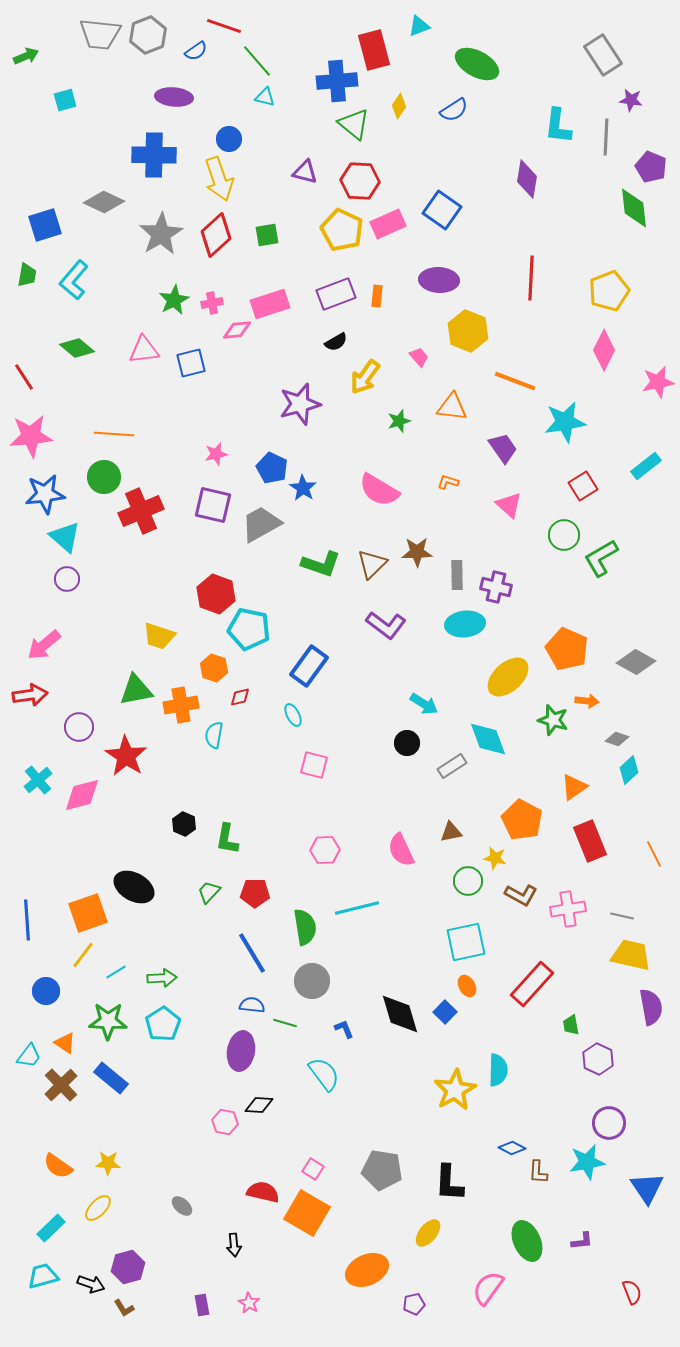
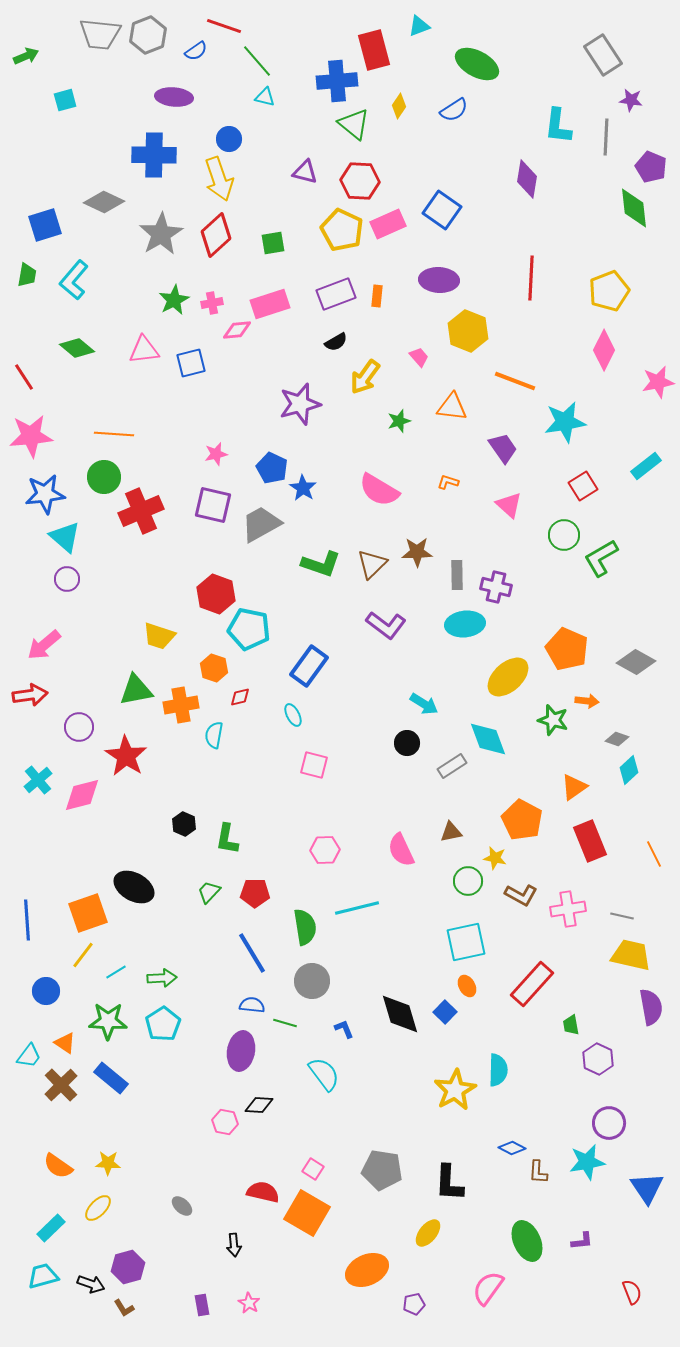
green square at (267, 235): moved 6 px right, 8 px down
